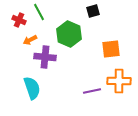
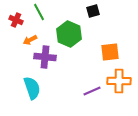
red cross: moved 3 px left
orange square: moved 1 px left, 3 px down
purple line: rotated 12 degrees counterclockwise
